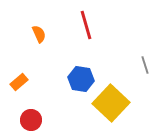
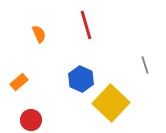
blue hexagon: rotated 15 degrees clockwise
